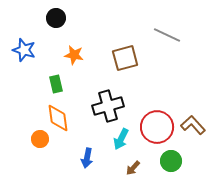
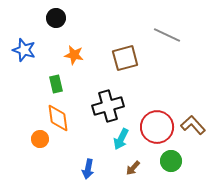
blue arrow: moved 1 px right, 11 px down
